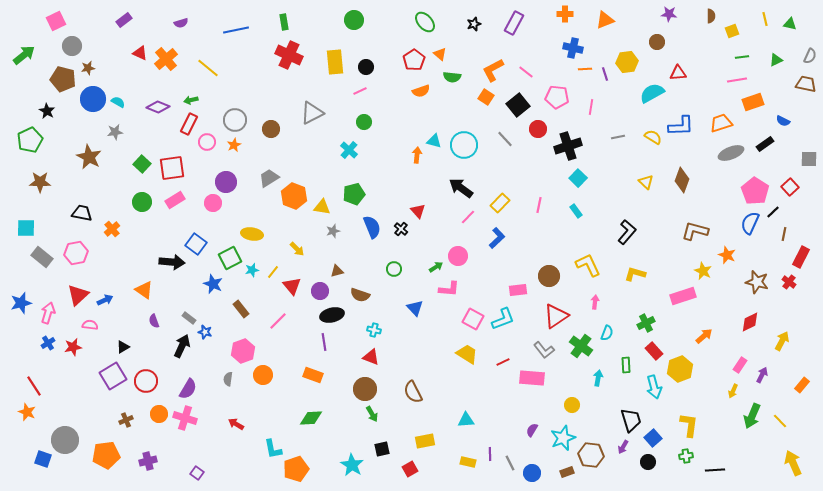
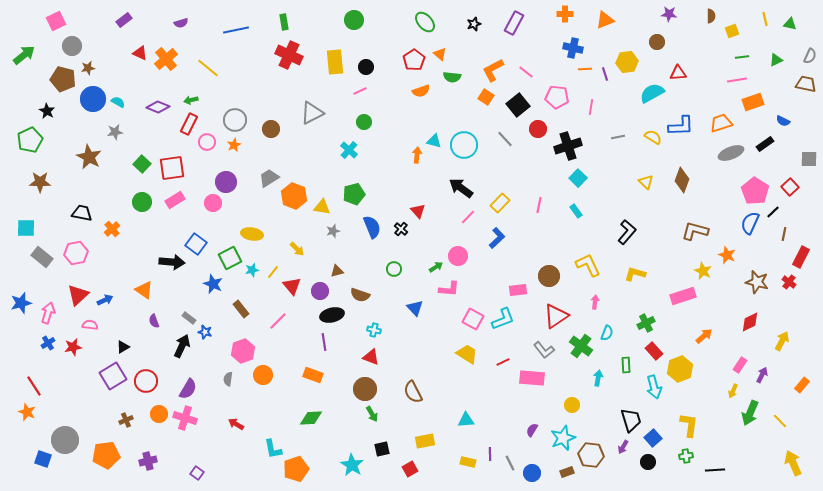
green arrow at (752, 416): moved 2 px left, 3 px up
